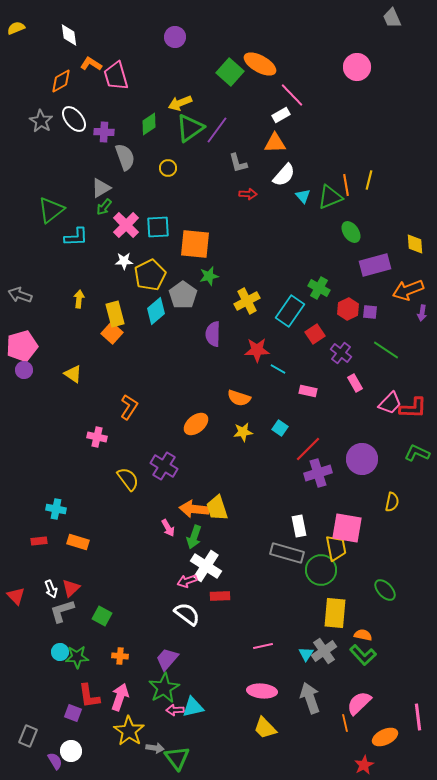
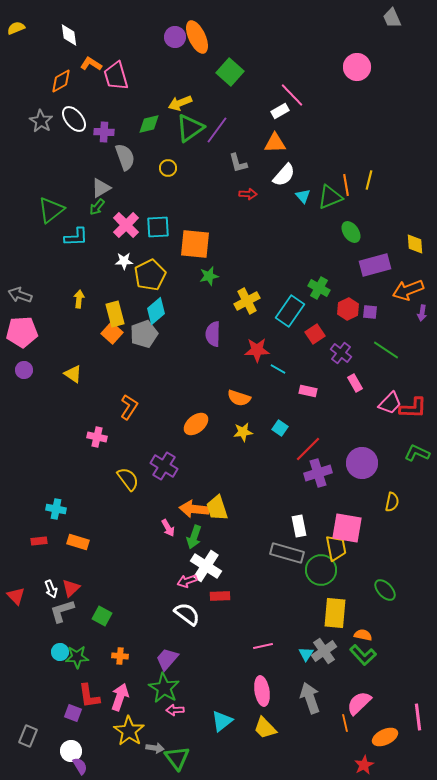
orange ellipse at (260, 64): moved 63 px left, 27 px up; rotated 36 degrees clockwise
white rectangle at (281, 115): moved 1 px left, 4 px up
green diamond at (149, 124): rotated 20 degrees clockwise
green arrow at (104, 207): moved 7 px left
gray pentagon at (183, 295): moved 39 px left, 39 px down; rotated 16 degrees clockwise
pink pentagon at (22, 346): moved 14 px up; rotated 12 degrees clockwise
purple circle at (362, 459): moved 4 px down
green star at (164, 688): rotated 12 degrees counterclockwise
pink ellipse at (262, 691): rotated 76 degrees clockwise
cyan triangle at (193, 707): moved 29 px right, 14 px down; rotated 25 degrees counterclockwise
purple semicircle at (55, 761): moved 25 px right, 5 px down
